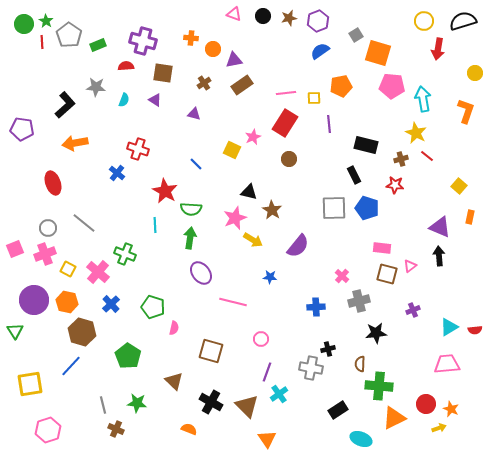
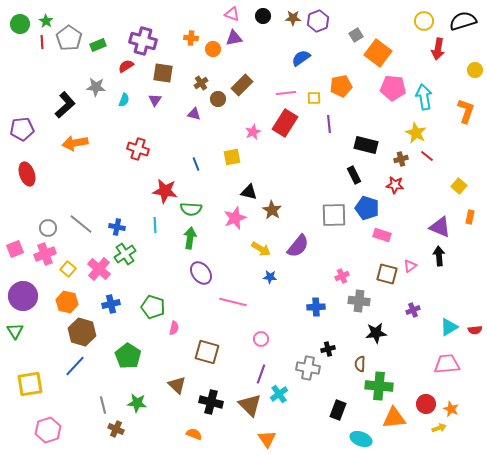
pink triangle at (234, 14): moved 2 px left
brown star at (289, 18): moved 4 px right; rotated 14 degrees clockwise
green circle at (24, 24): moved 4 px left
gray pentagon at (69, 35): moved 3 px down
blue semicircle at (320, 51): moved 19 px left, 7 px down
orange square at (378, 53): rotated 20 degrees clockwise
purple triangle at (234, 60): moved 22 px up
red semicircle at (126, 66): rotated 28 degrees counterclockwise
yellow circle at (475, 73): moved 3 px up
brown cross at (204, 83): moved 3 px left
brown rectangle at (242, 85): rotated 10 degrees counterclockwise
pink pentagon at (392, 86): moved 1 px right, 2 px down
cyan arrow at (423, 99): moved 1 px right, 2 px up
purple triangle at (155, 100): rotated 32 degrees clockwise
purple pentagon at (22, 129): rotated 15 degrees counterclockwise
pink star at (253, 137): moved 5 px up
yellow square at (232, 150): moved 7 px down; rotated 36 degrees counterclockwise
brown circle at (289, 159): moved 71 px left, 60 px up
blue line at (196, 164): rotated 24 degrees clockwise
blue cross at (117, 173): moved 54 px down; rotated 28 degrees counterclockwise
red ellipse at (53, 183): moved 26 px left, 9 px up
red star at (165, 191): rotated 20 degrees counterclockwise
gray square at (334, 208): moved 7 px down
gray line at (84, 223): moved 3 px left, 1 px down
yellow arrow at (253, 240): moved 8 px right, 9 px down
pink rectangle at (382, 248): moved 13 px up; rotated 12 degrees clockwise
green cross at (125, 254): rotated 35 degrees clockwise
yellow square at (68, 269): rotated 14 degrees clockwise
pink cross at (98, 272): moved 1 px right, 3 px up
pink cross at (342, 276): rotated 24 degrees clockwise
purple circle at (34, 300): moved 11 px left, 4 px up
gray cross at (359, 301): rotated 20 degrees clockwise
blue cross at (111, 304): rotated 30 degrees clockwise
brown square at (211, 351): moved 4 px left, 1 px down
blue line at (71, 366): moved 4 px right
gray cross at (311, 368): moved 3 px left
purple line at (267, 372): moved 6 px left, 2 px down
brown triangle at (174, 381): moved 3 px right, 4 px down
black cross at (211, 402): rotated 15 degrees counterclockwise
brown triangle at (247, 406): moved 3 px right, 1 px up
black rectangle at (338, 410): rotated 36 degrees counterclockwise
orange triangle at (394, 418): rotated 20 degrees clockwise
orange semicircle at (189, 429): moved 5 px right, 5 px down
